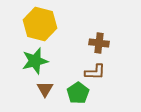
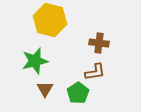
yellow hexagon: moved 10 px right, 4 px up
brown L-shape: rotated 10 degrees counterclockwise
